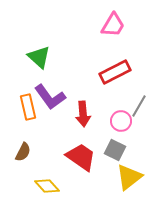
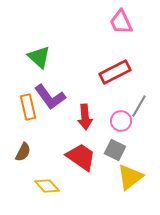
pink trapezoid: moved 8 px right, 3 px up; rotated 124 degrees clockwise
red arrow: moved 2 px right, 3 px down
yellow triangle: moved 1 px right
